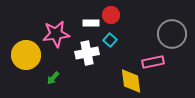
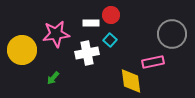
yellow circle: moved 4 px left, 5 px up
